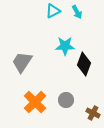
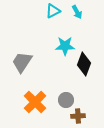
brown cross: moved 15 px left, 3 px down; rotated 32 degrees counterclockwise
